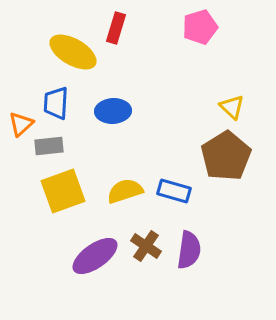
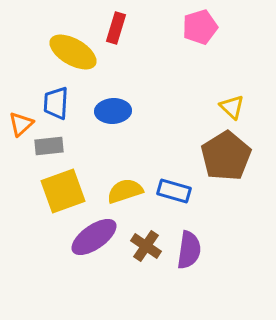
purple ellipse: moved 1 px left, 19 px up
